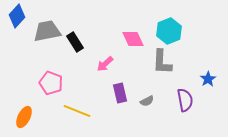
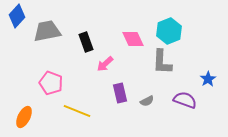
black rectangle: moved 11 px right; rotated 12 degrees clockwise
purple semicircle: rotated 60 degrees counterclockwise
